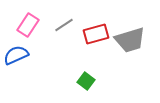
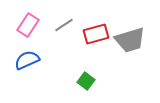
blue semicircle: moved 11 px right, 5 px down
